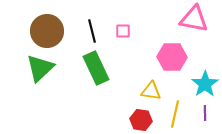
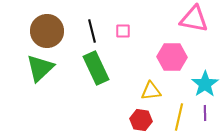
yellow triangle: rotated 15 degrees counterclockwise
yellow line: moved 4 px right, 3 px down
